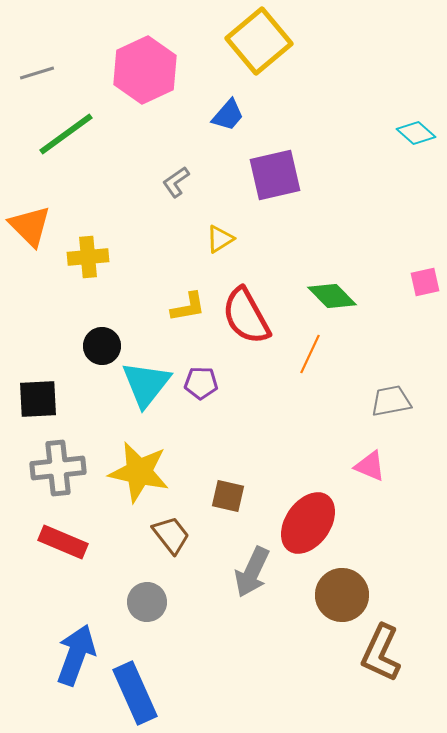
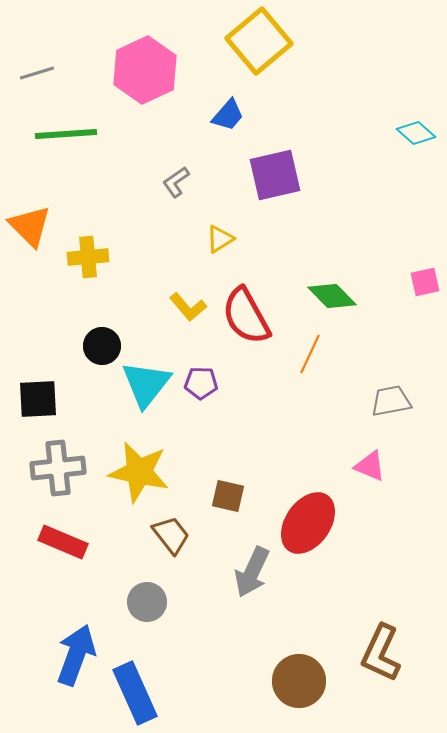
green line: rotated 32 degrees clockwise
yellow L-shape: rotated 60 degrees clockwise
brown circle: moved 43 px left, 86 px down
